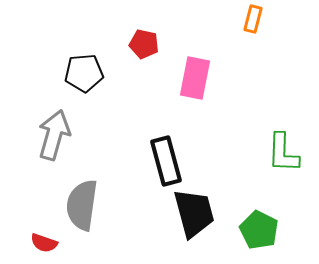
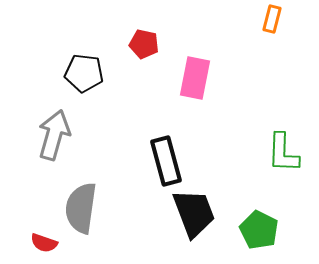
orange rectangle: moved 19 px right
black pentagon: rotated 12 degrees clockwise
gray semicircle: moved 1 px left, 3 px down
black trapezoid: rotated 6 degrees counterclockwise
